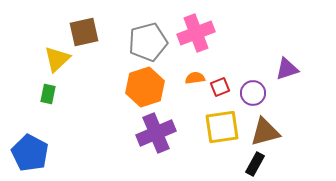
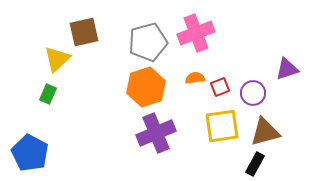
orange hexagon: moved 1 px right
green rectangle: rotated 12 degrees clockwise
yellow square: moved 1 px up
